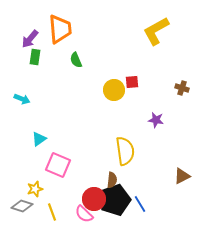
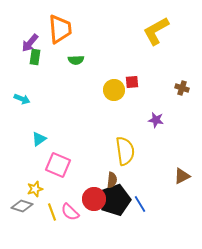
purple arrow: moved 4 px down
green semicircle: rotated 70 degrees counterclockwise
pink semicircle: moved 14 px left, 2 px up
